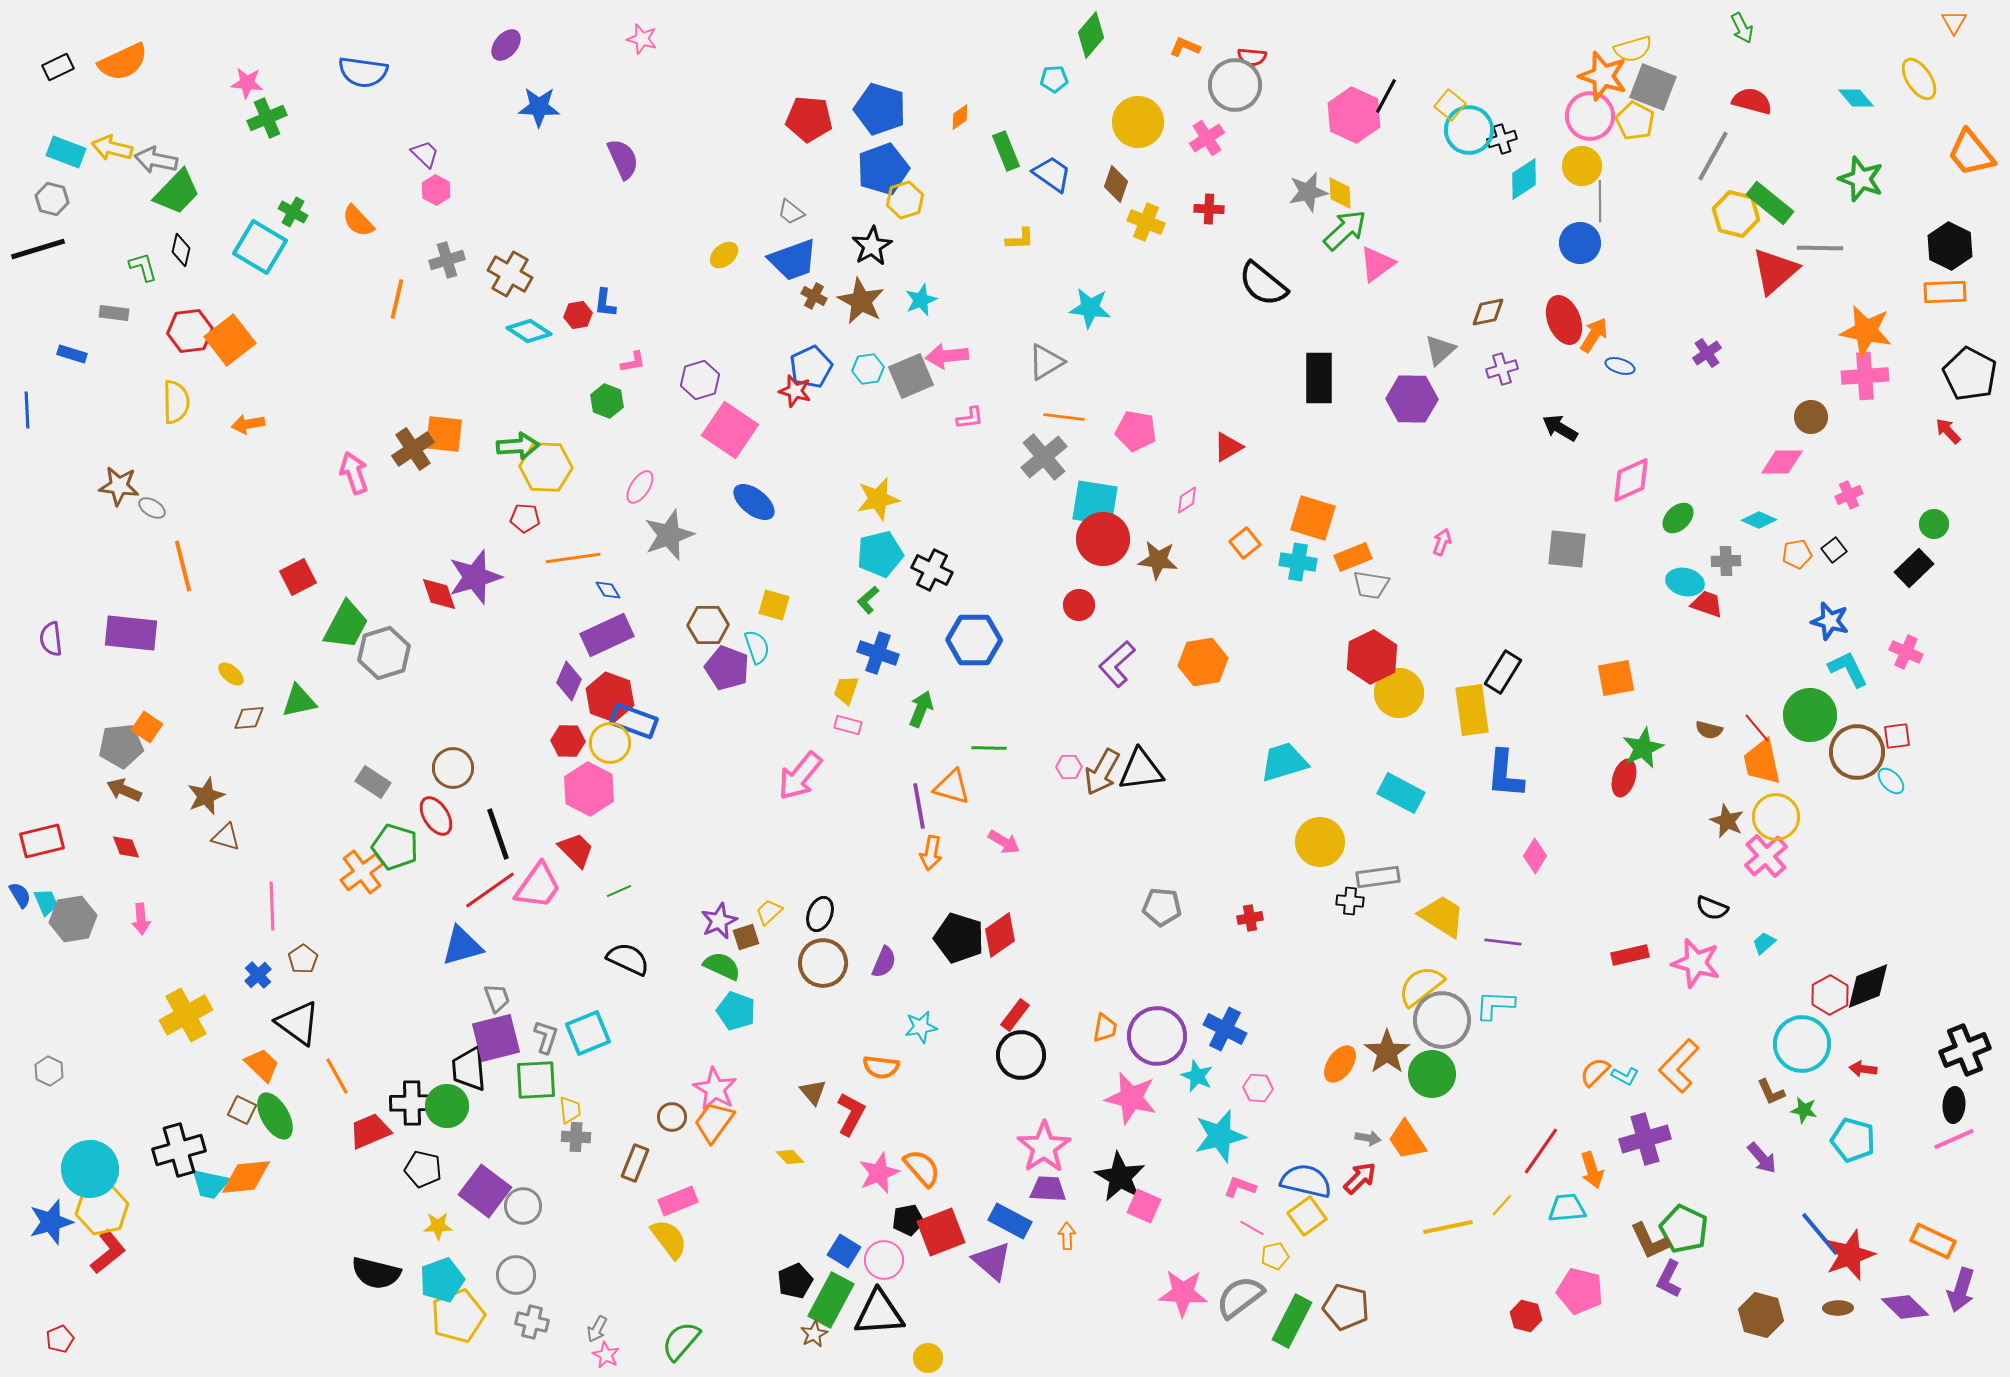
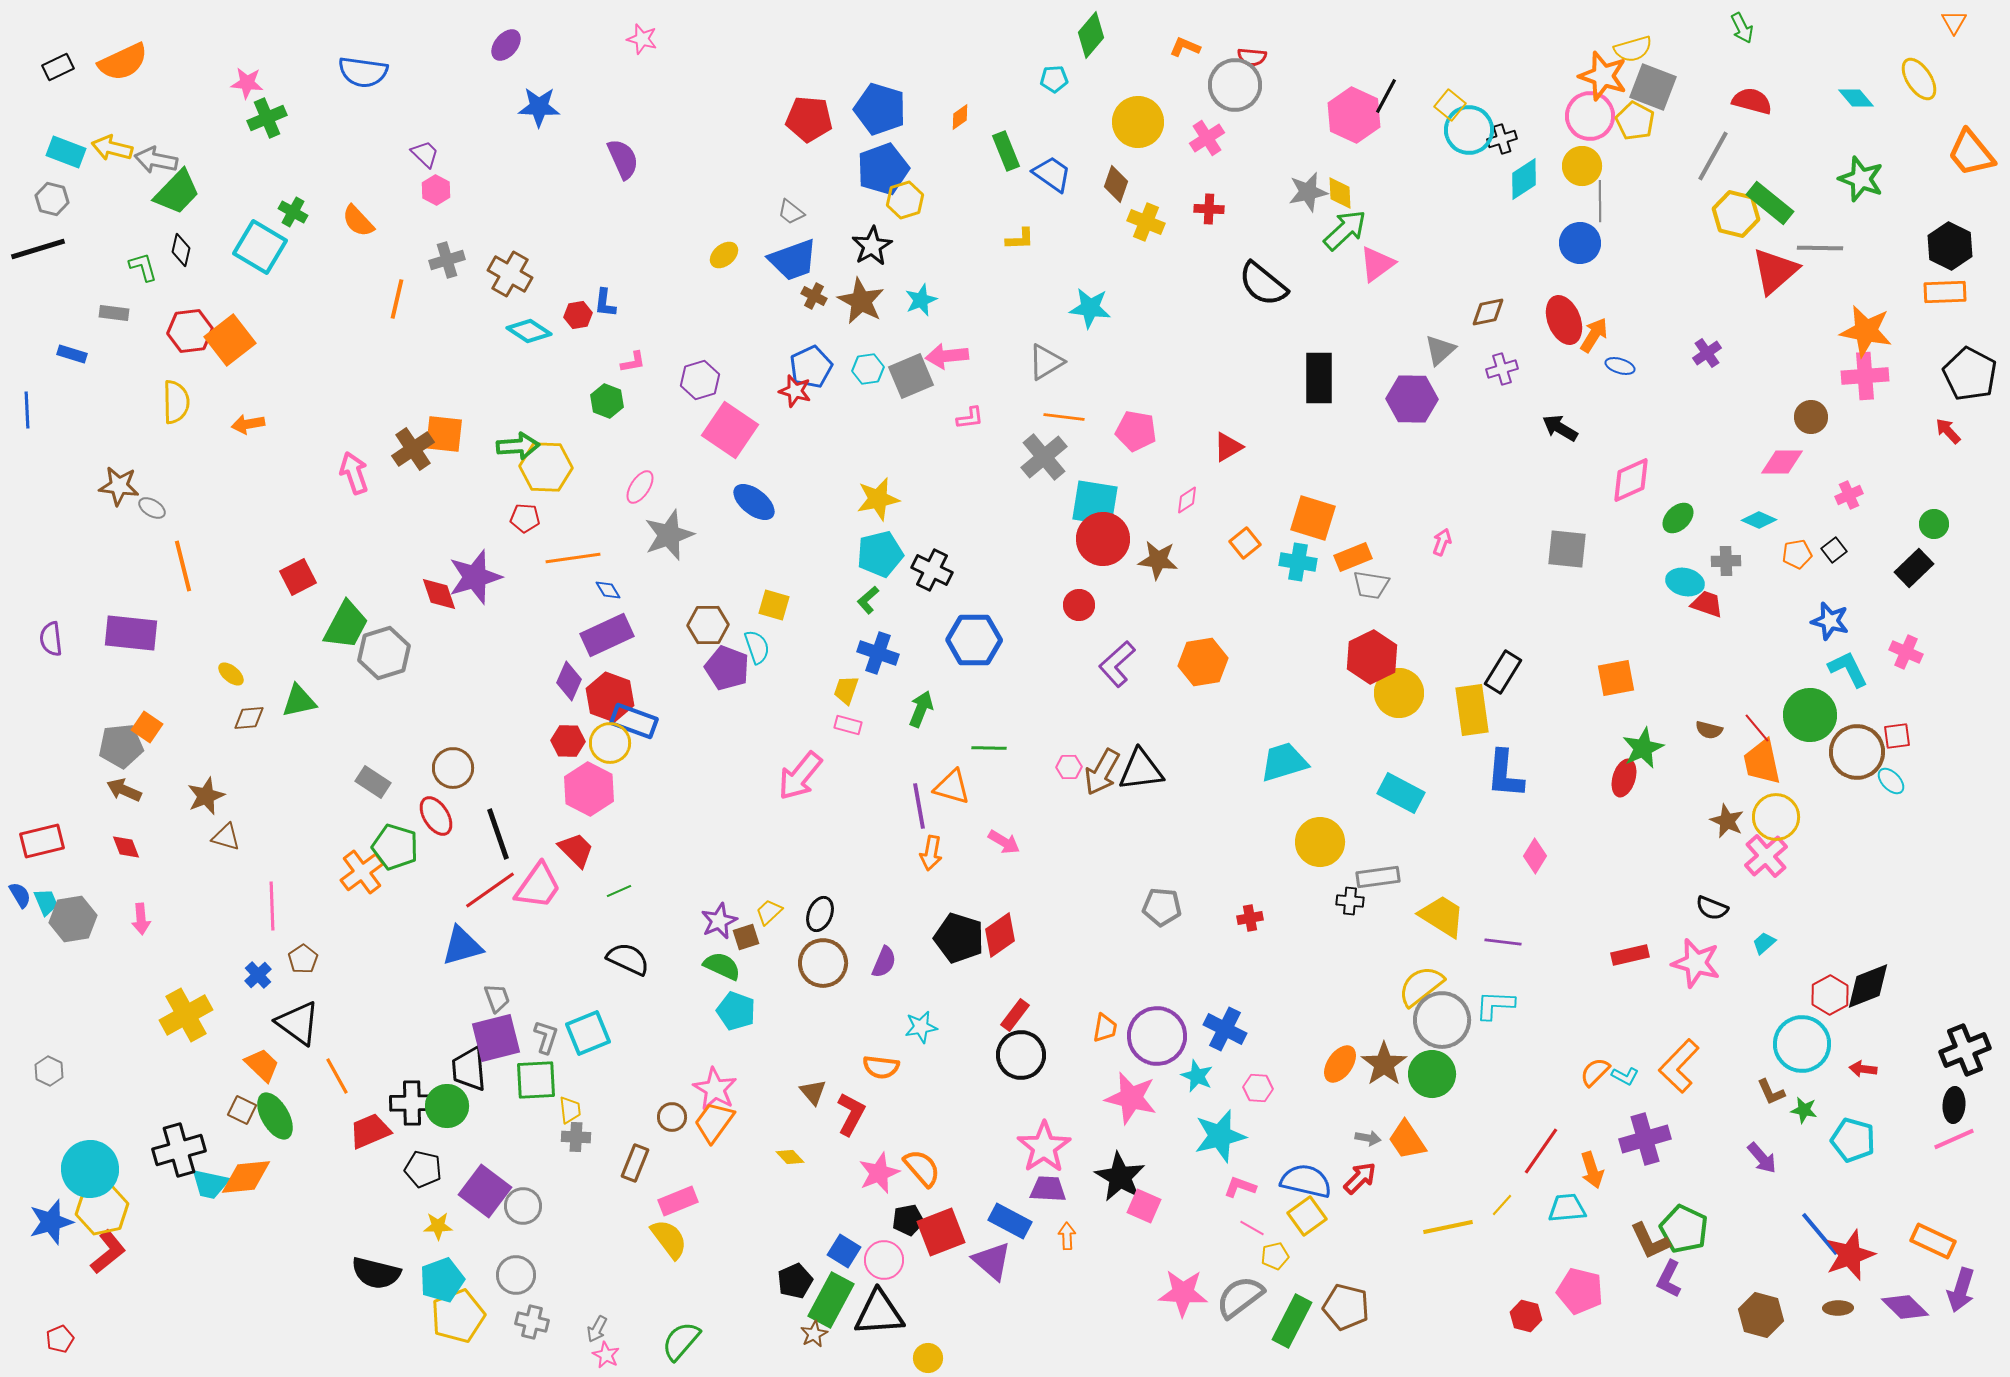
brown star at (1387, 1052): moved 3 px left, 12 px down
